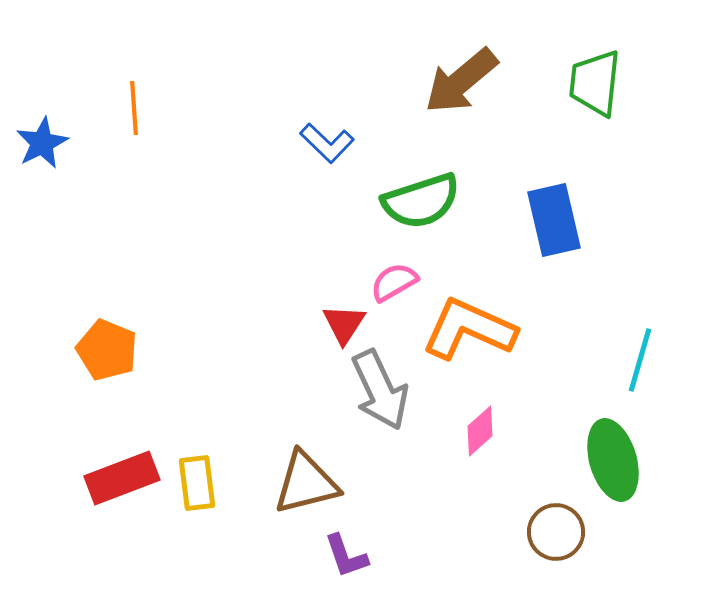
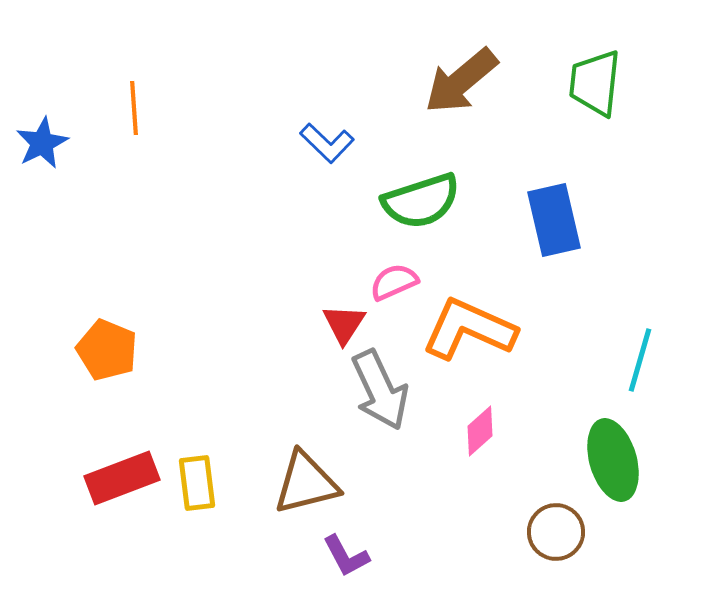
pink semicircle: rotated 6 degrees clockwise
purple L-shape: rotated 9 degrees counterclockwise
